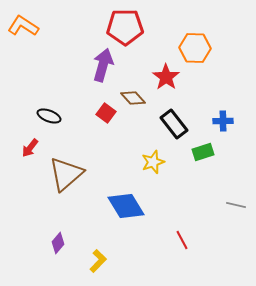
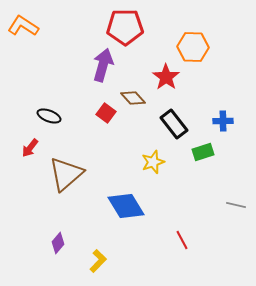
orange hexagon: moved 2 px left, 1 px up
